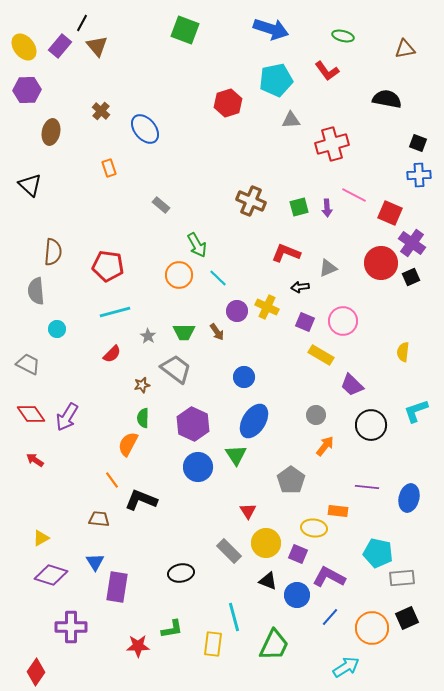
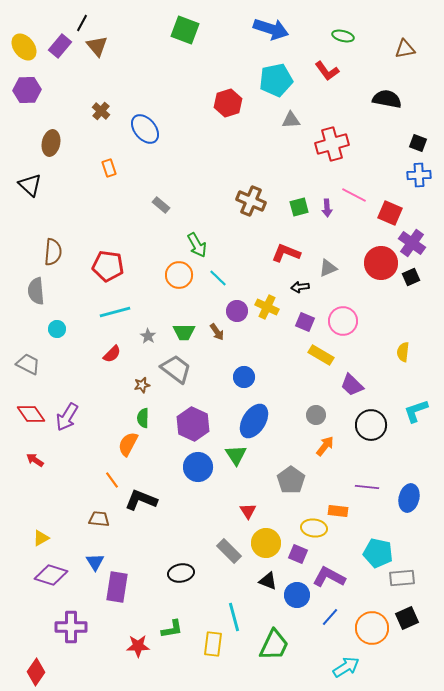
brown ellipse at (51, 132): moved 11 px down
